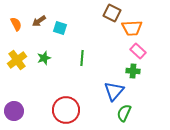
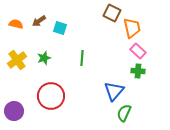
orange semicircle: rotated 48 degrees counterclockwise
orange trapezoid: rotated 100 degrees counterclockwise
green cross: moved 5 px right
red circle: moved 15 px left, 14 px up
